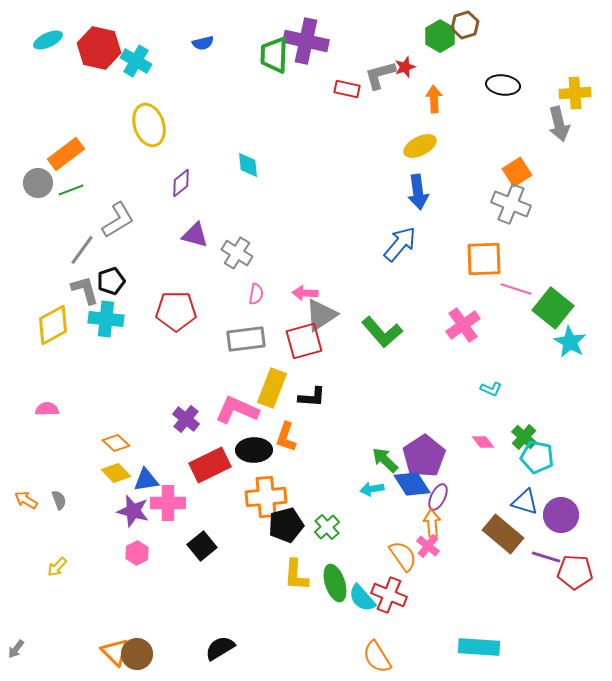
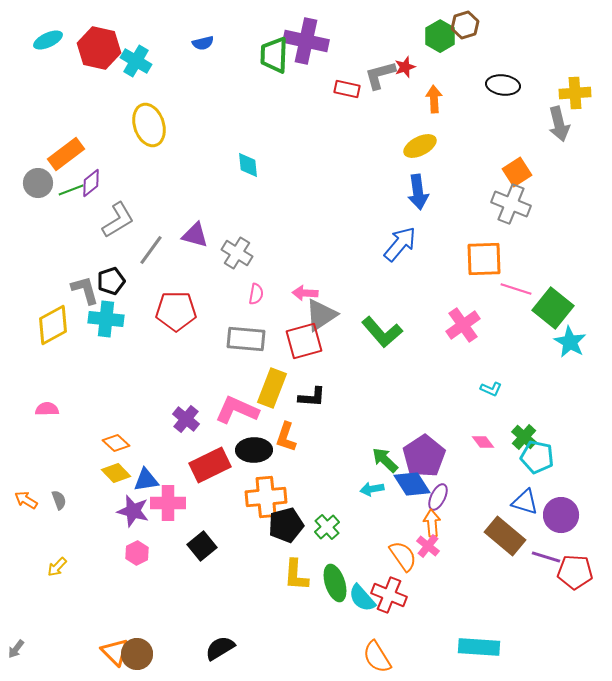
purple diamond at (181, 183): moved 90 px left
gray line at (82, 250): moved 69 px right
gray rectangle at (246, 339): rotated 12 degrees clockwise
brown rectangle at (503, 534): moved 2 px right, 2 px down
